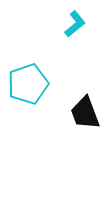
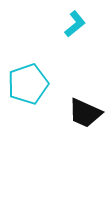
black trapezoid: rotated 45 degrees counterclockwise
